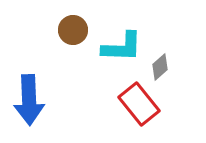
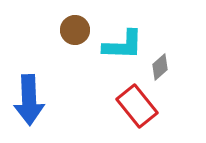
brown circle: moved 2 px right
cyan L-shape: moved 1 px right, 2 px up
red rectangle: moved 2 px left, 2 px down
